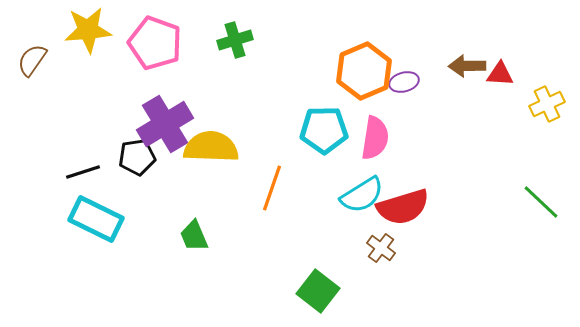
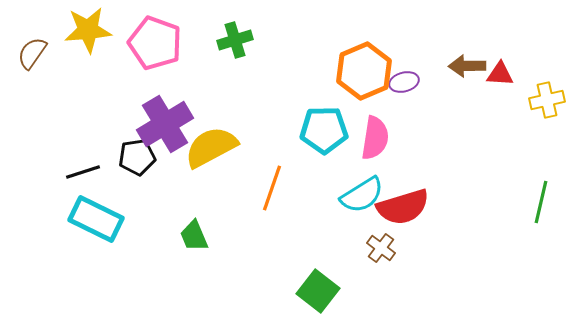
brown semicircle: moved 7 px up
yellow cross: moved 4 px up; rotated 12 degrees clockwise
yellow semicircle: rotated 30 degrees counterclockwise
green line: rotated 60 degrees clockwise
